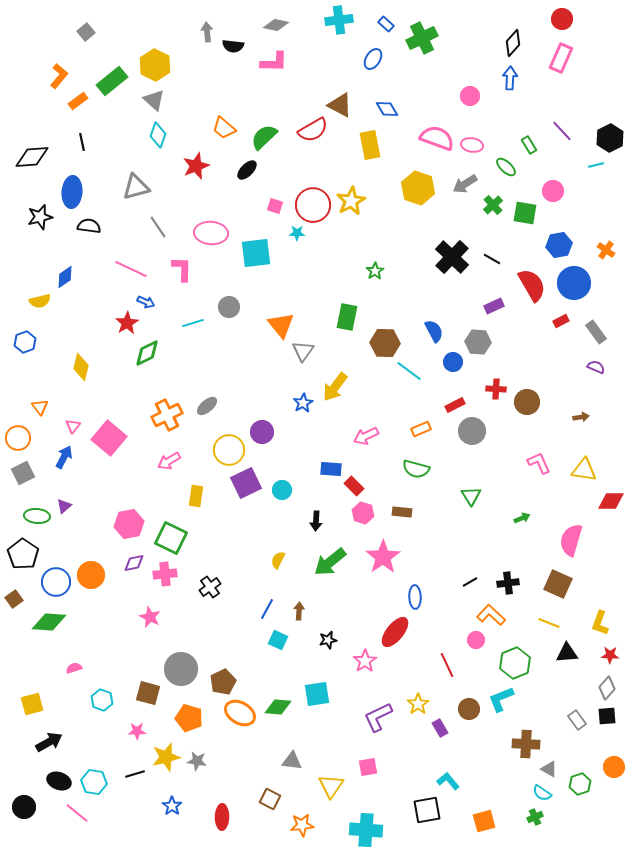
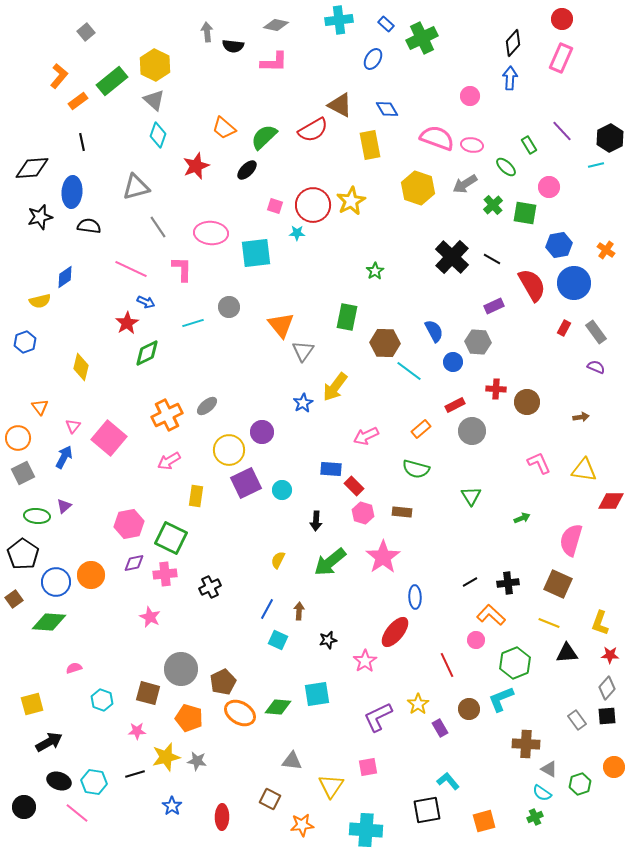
black diamond at (32, 157): moved 11 px down
pink circle at (553, 191): moved 4 px left, 4 px up
red rectangle at (561, 321): moved 3 px right, 7 px down; rotated 35 degrees counterclockwise
orange rectangle at (421, 429): rotated 18 degrees counterclockwise
black cross at (210, 587): rotated 10 degrees clockwise
